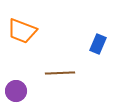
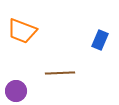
blue rectangle: moved 2 px right, 4 px up
